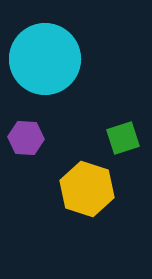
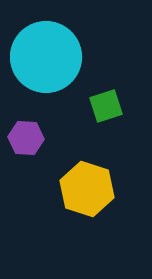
cyan circle: moved 1 px right, 2 px up
green square: moved 17 px left, 32 px up
